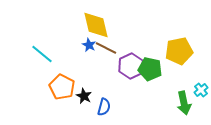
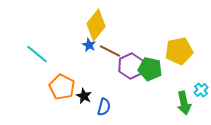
yellow diamond: rotated 52 degrees clockwise
brown line: moved 4 px right, 3 px down
cyan line: moved 5 px left
